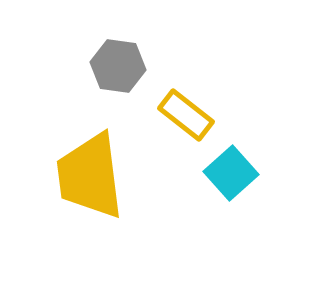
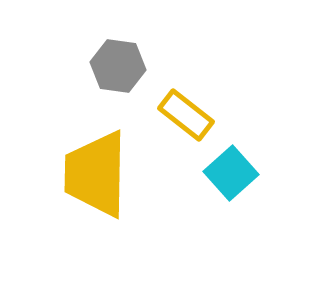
yellow trapezoid: moved 6 px right, 2 px up; rotated 8 degrees clockwise
